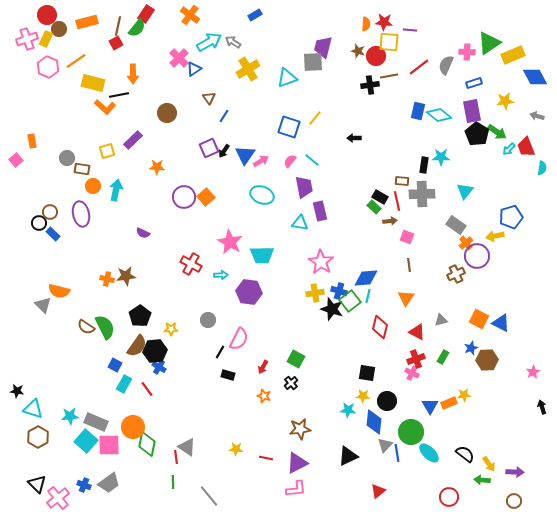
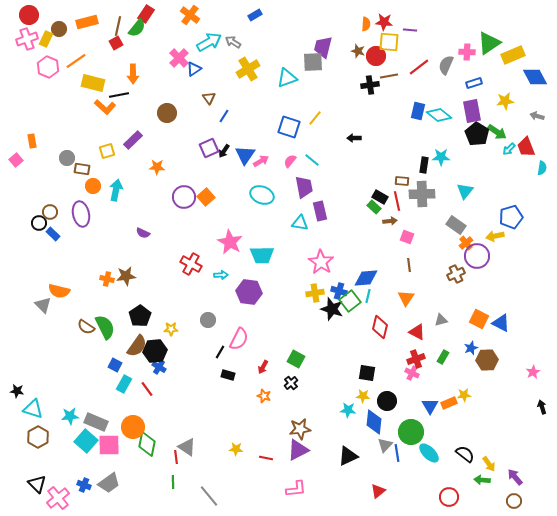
red circle at (47, 15): moved 18 px left
purple triangle at (297, 463): moved 1 px right, 13 px up
purple arrow at (515, 472): moved 5 px down; rotated 132 degrees counterclockwise
